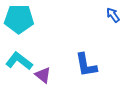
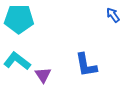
cyan L-shape: moved 2 px left
purple triangle: rotated 18 degrees clockwise
